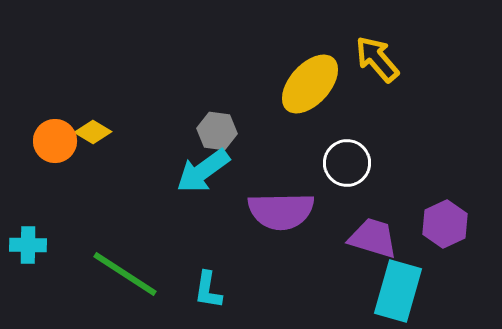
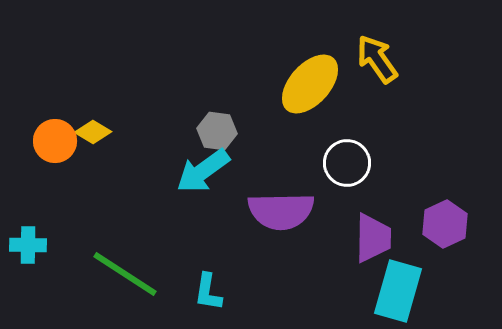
yellow arrow: rotated 6 degrees clockwise
purple trapezoid: rotated 74 degrees clockwise
cyan L-shape: moved 2 px down
